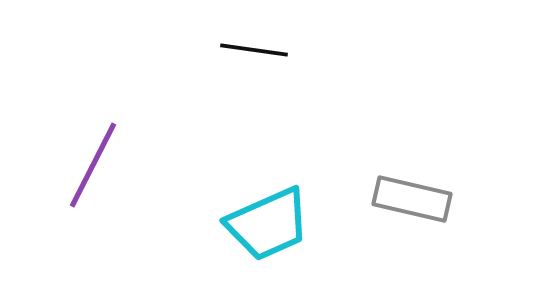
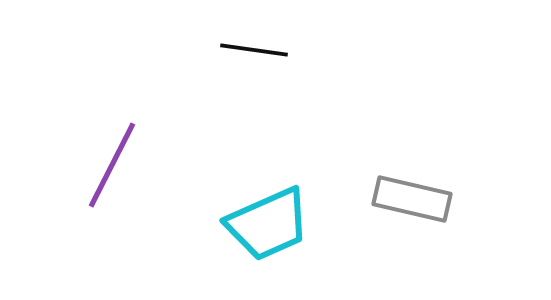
purple line: moved 19 px right
